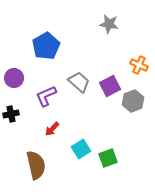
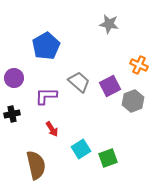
purple L-shape: rotated 25 degrees clockwise
black cross: moved 1 px right
red arrow: rotated 77 degrees counterclockwise
